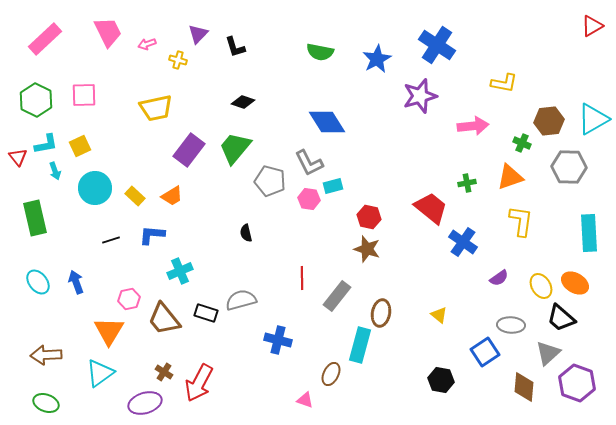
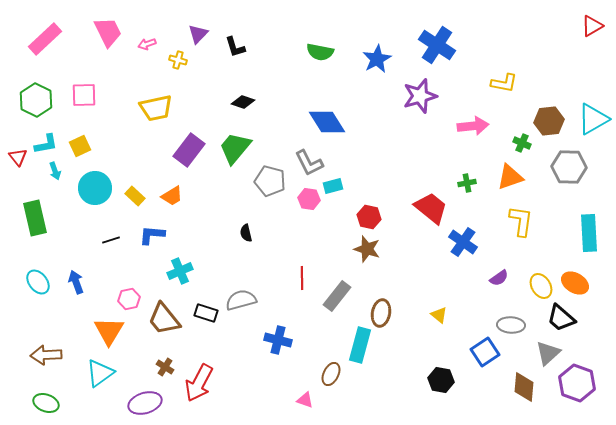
brown cross at (164, 372): moved 1 px right, 5 px up
